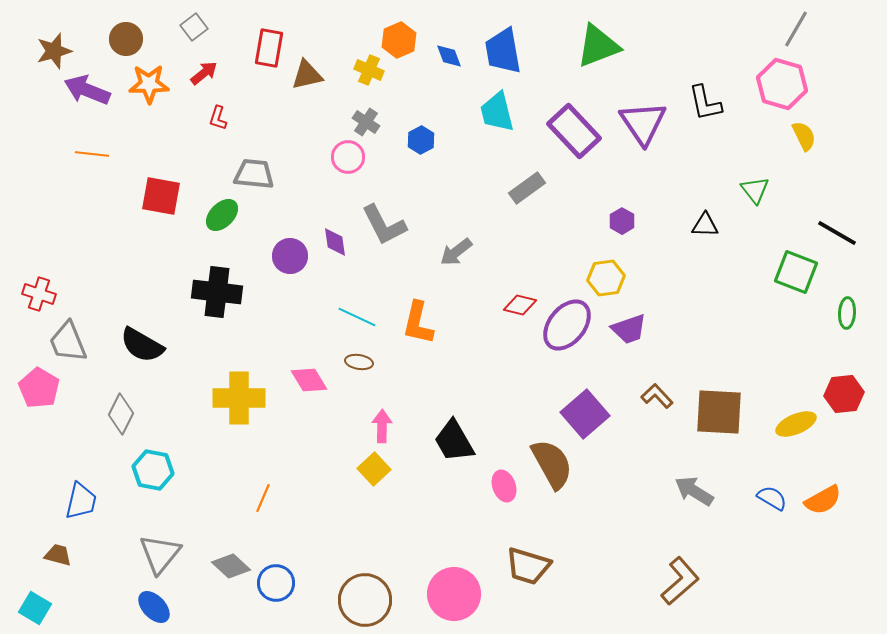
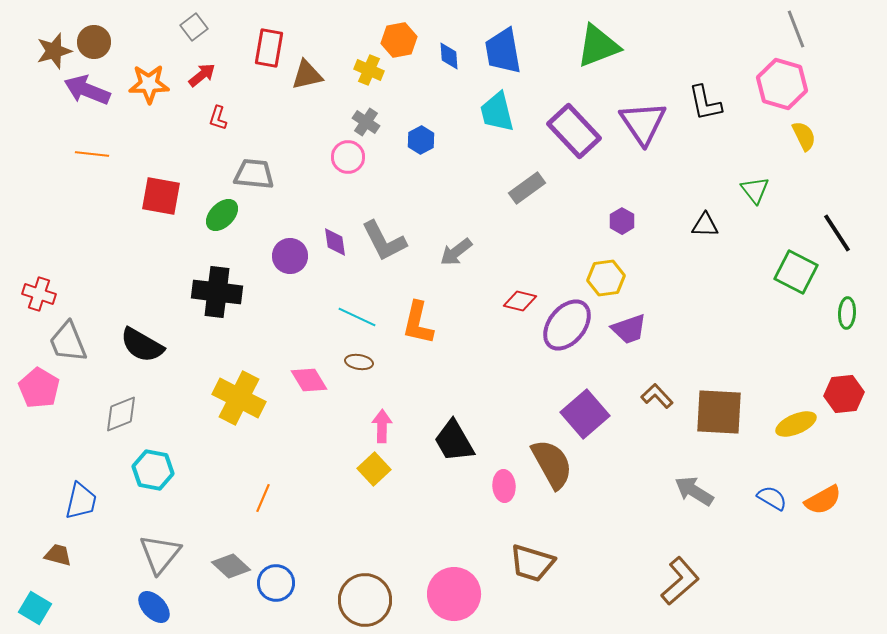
gray line at (796, 29): rotated 51 degrees counterclockwise
brown circle at (126, 39): moved 32 px left, 3 px down
orange hexagon at (399, 40): rotated 12 degrees clockwise
blue diamond at (449, 56): rotated 16 degrees clockwise
red arrow at (204, 73): moved 2 px left, 2 px down
gray L-shape at (384, 225): moved 16 px down
black line at (837, 233): rotated 27 degrees clockwise
green square at (796, 272): rotated 6 degrees clockwise
red diamond at (520, 305): moved 4 px up
yellow cross at (239, 398): rotated 27 degrees clockwise
gray diamond at (121, 414): rotated 42 degrees clockwise
pink ellipse at (504, 486): rotated 16 degrees clockwise
brown trapezoid at (528, 566): moved 4 px right, 3 px up
